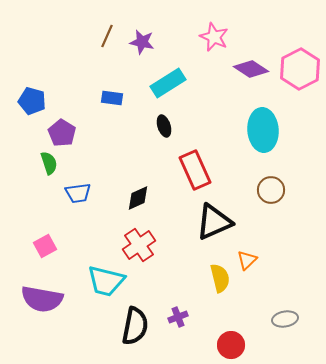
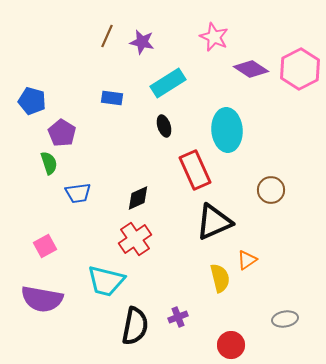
cyan ellipse: moved 36 px left
red cross: moved 4 px left, 6 px up
orange triangle: rotated 10 degrees clockwise
